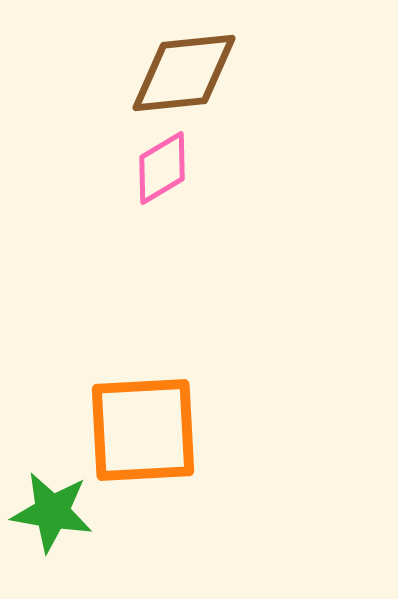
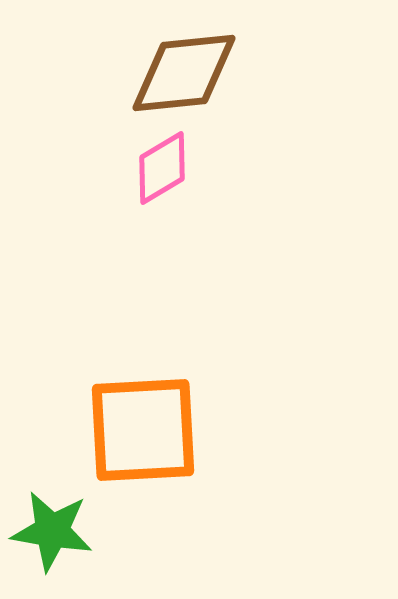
green star: moved 19 px down
